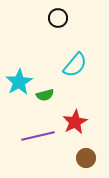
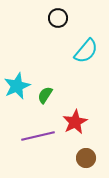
cyan semicircle: moved 11 px right, 14 px up
cyan star: moved 2 px left, 4 px down; rotated 8 degrees clockwise
green semicircle: rotated 138 degrees clockwise
